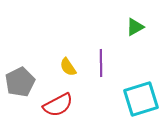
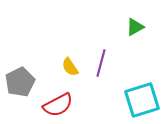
purple line: rotated 16 degrees clockwise
yellow semicircle: moved 2 px right
cyan square: moved 1 px right, 1 px down
